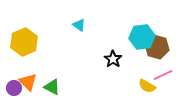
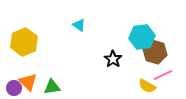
brown hexagon: moved 2 px left, 5 px down
green triangle: rotated 36 degrees counterclockwise
